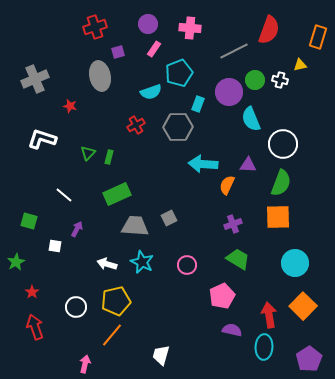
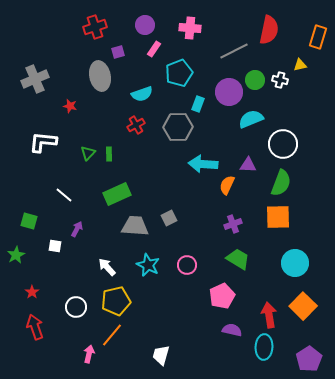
purple circle at (148, 24): moved 3 px left, 1 px down
red semicircle at (269, 30): rotated 8 degrees counterclockwise
cyan semicircle at (151, 92): moved 9 px left, 2 px down
cyan semicircle at (251, 119): rotated 90 degrees clockwise
white L-shape at (42, 139): moved 1 px right, 3 px down; rotated 12 degrees counterclockwise
green rectangle at (109, 157): moved 3 px up; rotated 16 degrees counterclockwise
green star at (16, 262): moved 7 px up
cyan star at (142, 262): moved 6 px right, 3 px down
white arrow at (107, 264): moved 3 px down; rotated 30 degrees clockwise
pink arrow at (85, 364): moved 4 px right, 10 px up
